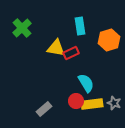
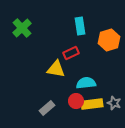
yellow triangle: moved 21 px down
cyan semicircle: rotated 66 degrees counterclockwise
gray rectangle: moved 3 px right, 1 px up
